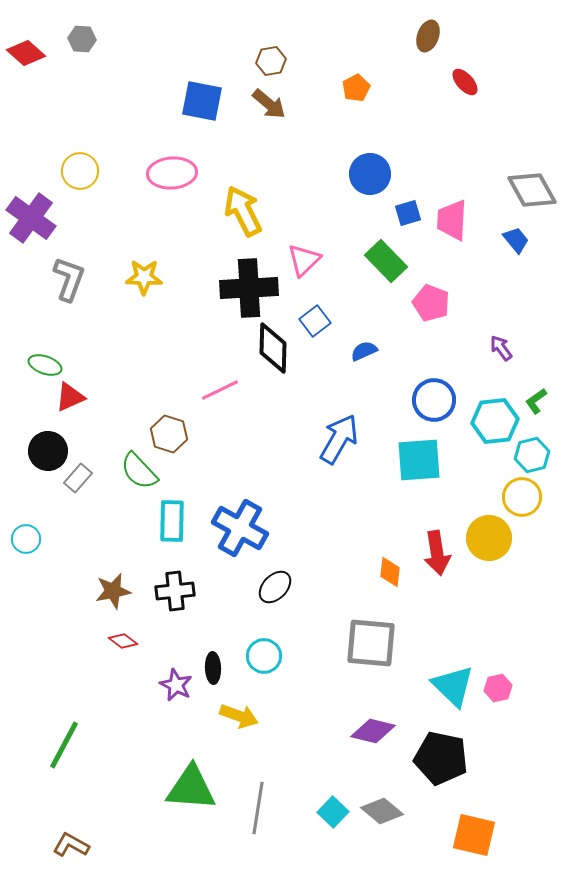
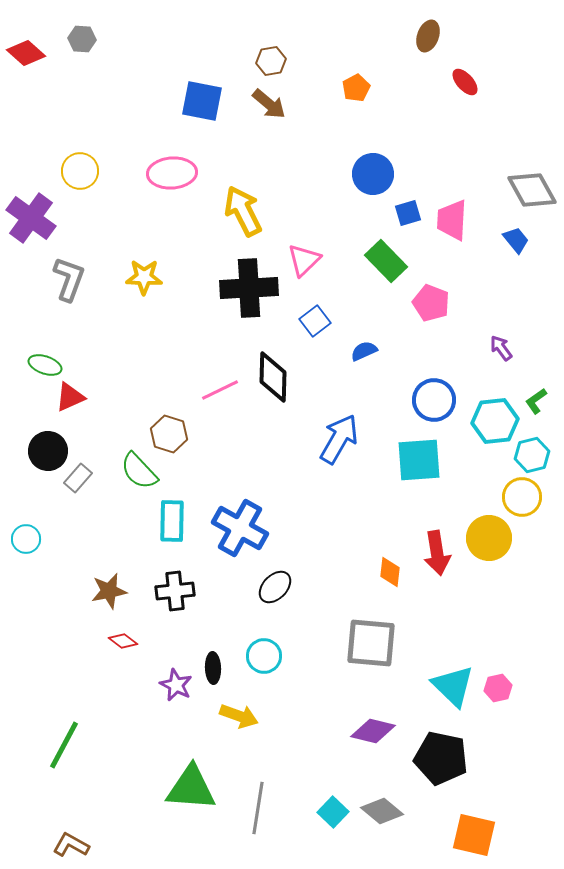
blue circle at (370, 174): moved 3 px right
black diamond at (273, 348): moved 29 px down
brown star at (113, 591): moved 4 px left
